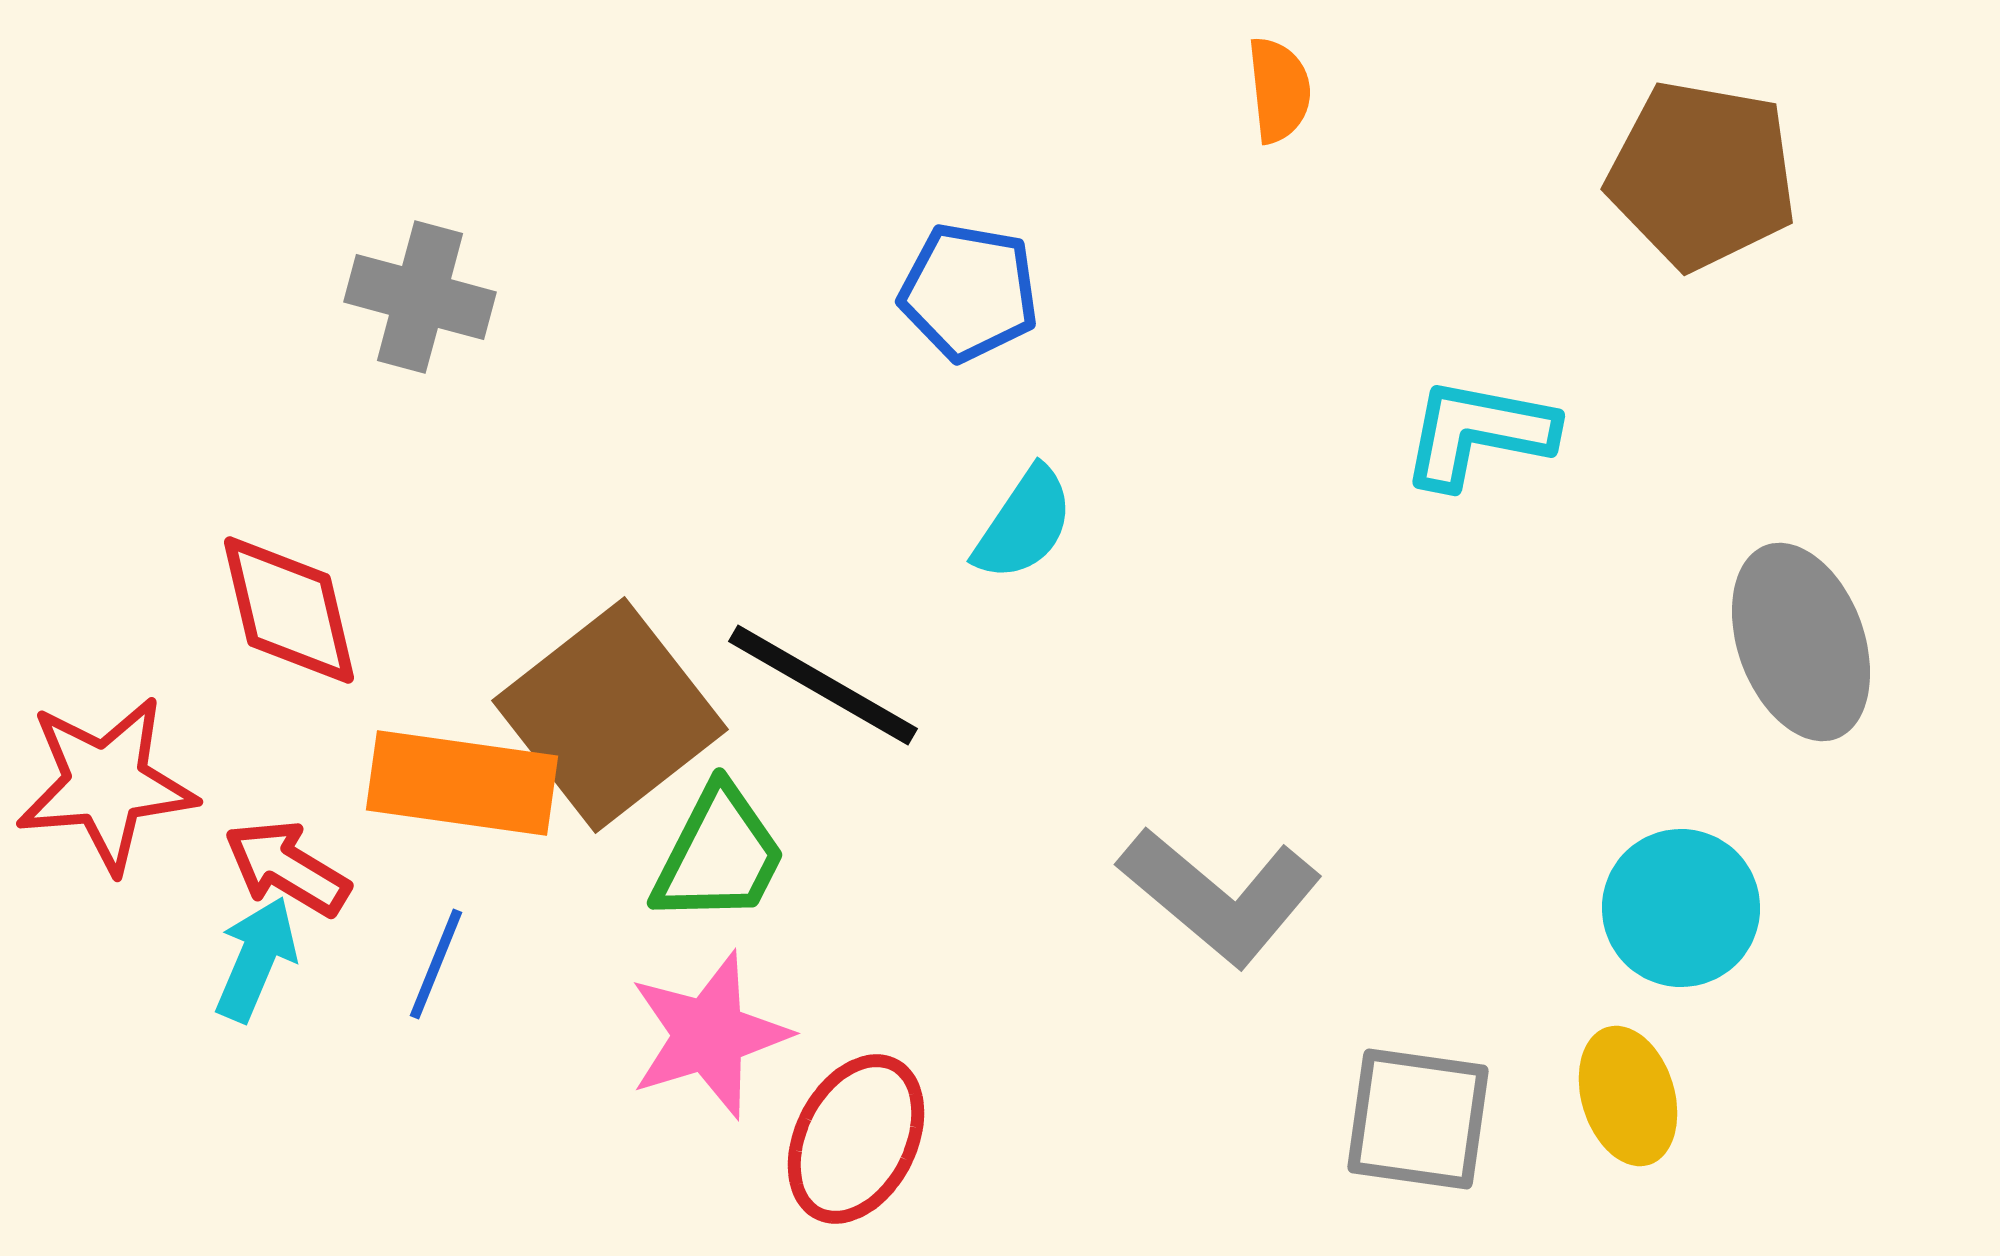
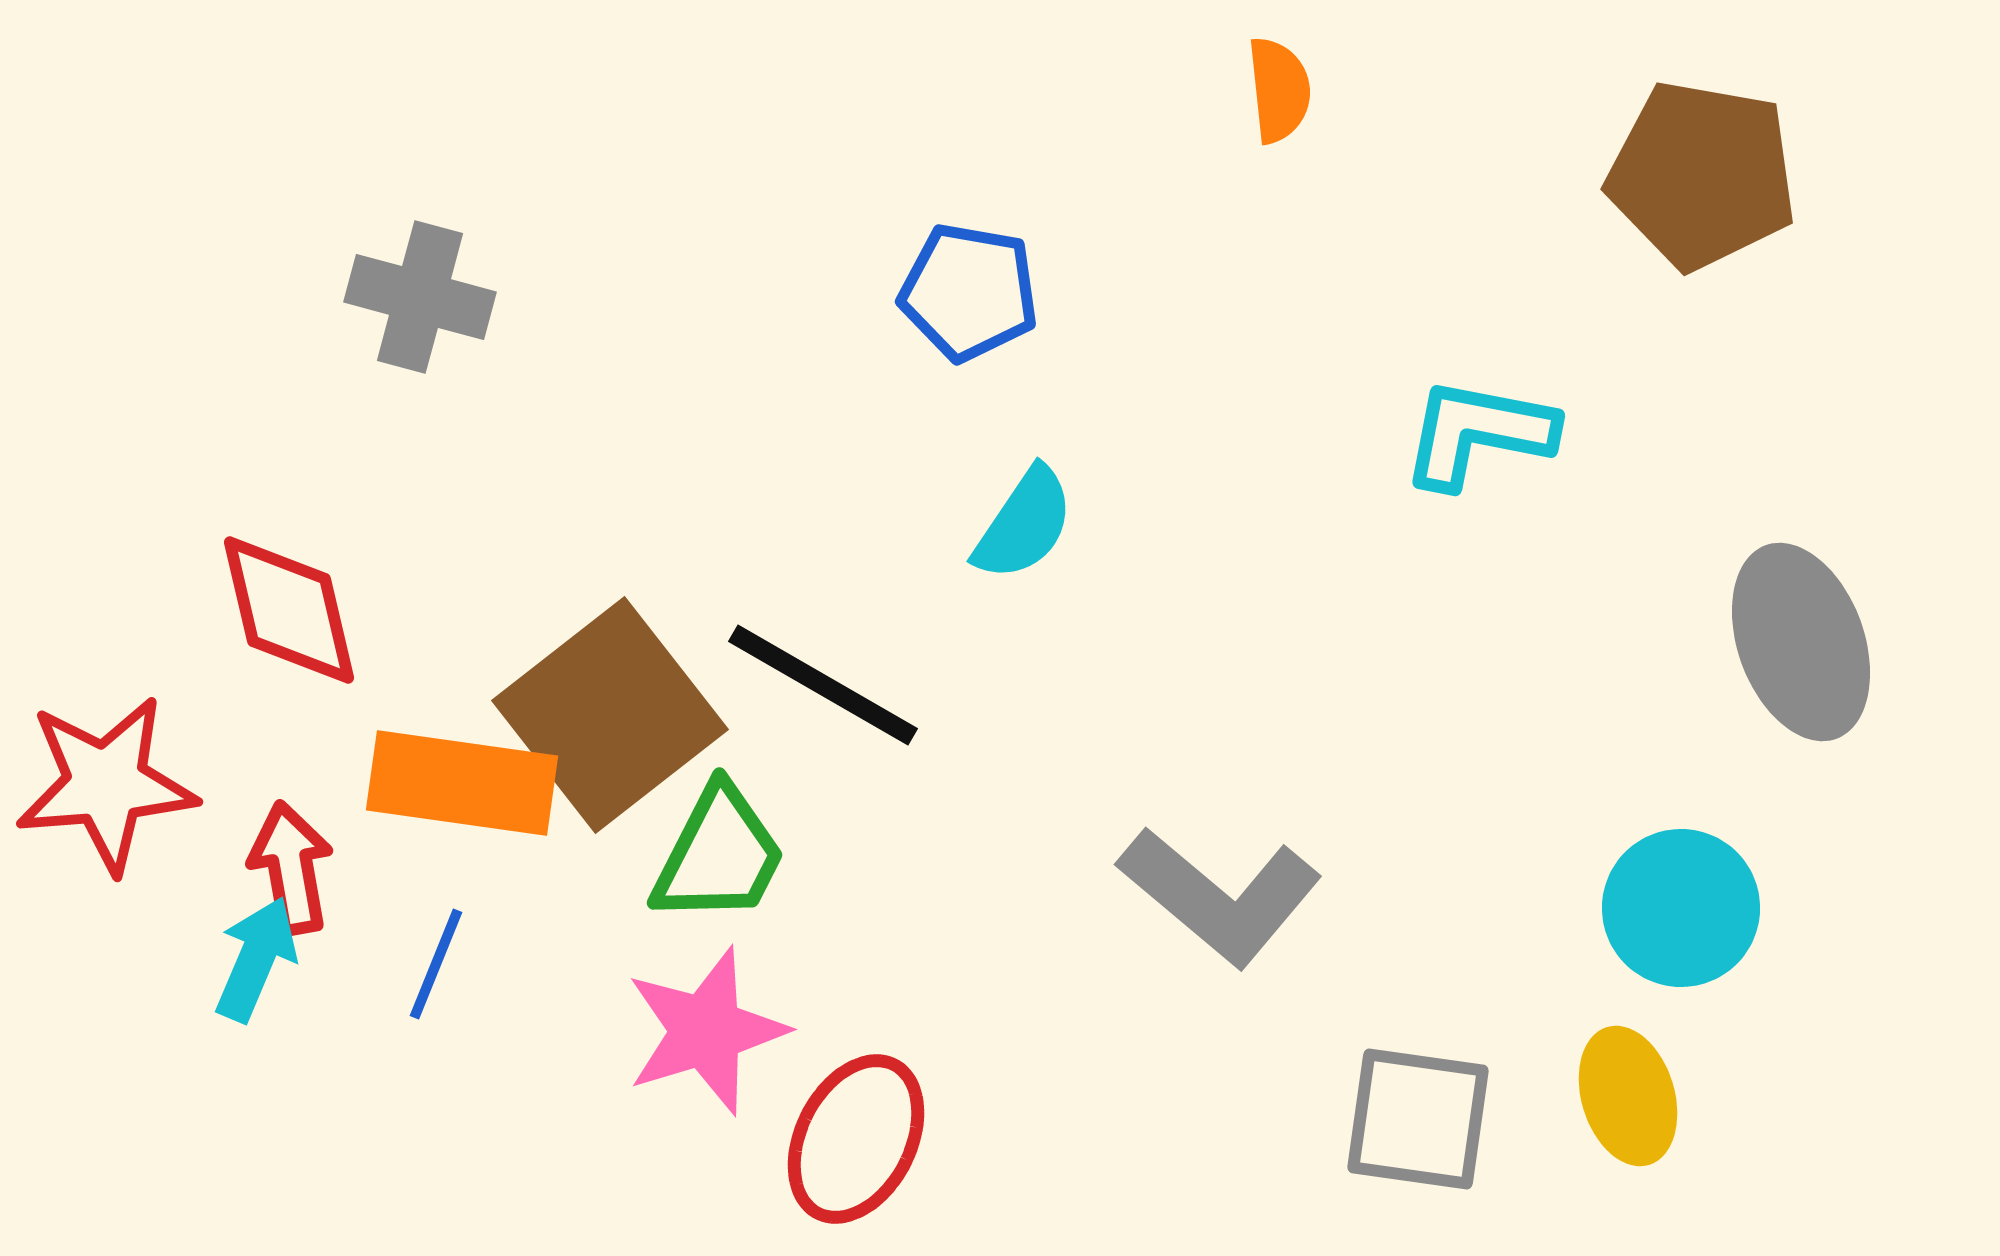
red arrow: moved 4 px right; rotated 49 degrees clockwise
pink star: moved 3 px left, 4 px up
